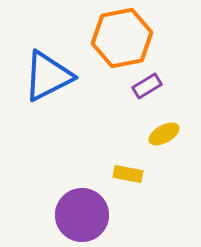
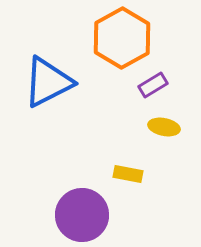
orange hexagon: rotated 18 degrees counterclockwise
blue triangle: moved 6 px down
purple rectangle: moved 6 px right, 1 px up
yellow ellipse: moved 7 px up; rotated 40 degrees clockwise
